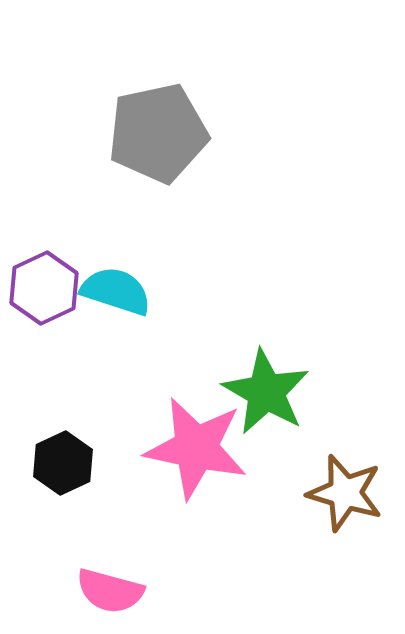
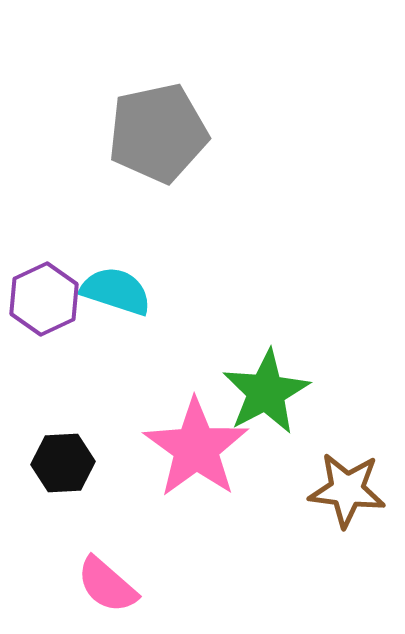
purple hexagon: moved 11 px down
green star: rotated 14 degrees clockwise
pink star: rotated 24 degrees clockwise
black hexagon: rotated 22 degrees clockwise
brown star: moved 2 px right, 3 px up; rotated 10 degrees counterclockwise
pink semicircle: moved 3 px left, 6 px up; rotated 26 degrees clockwise
